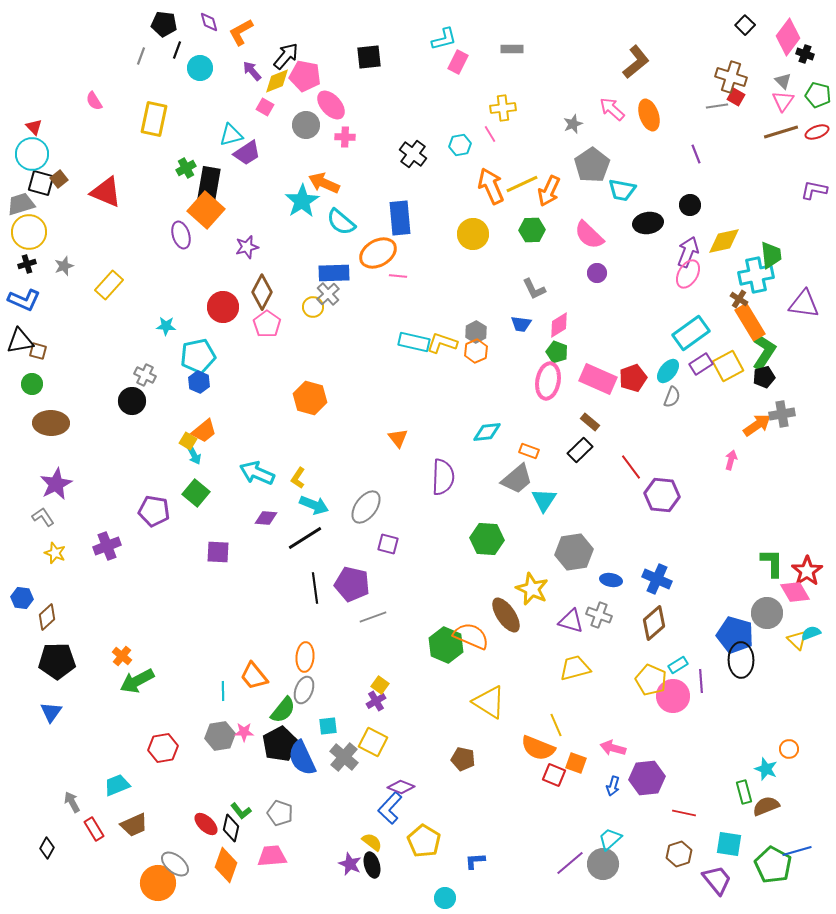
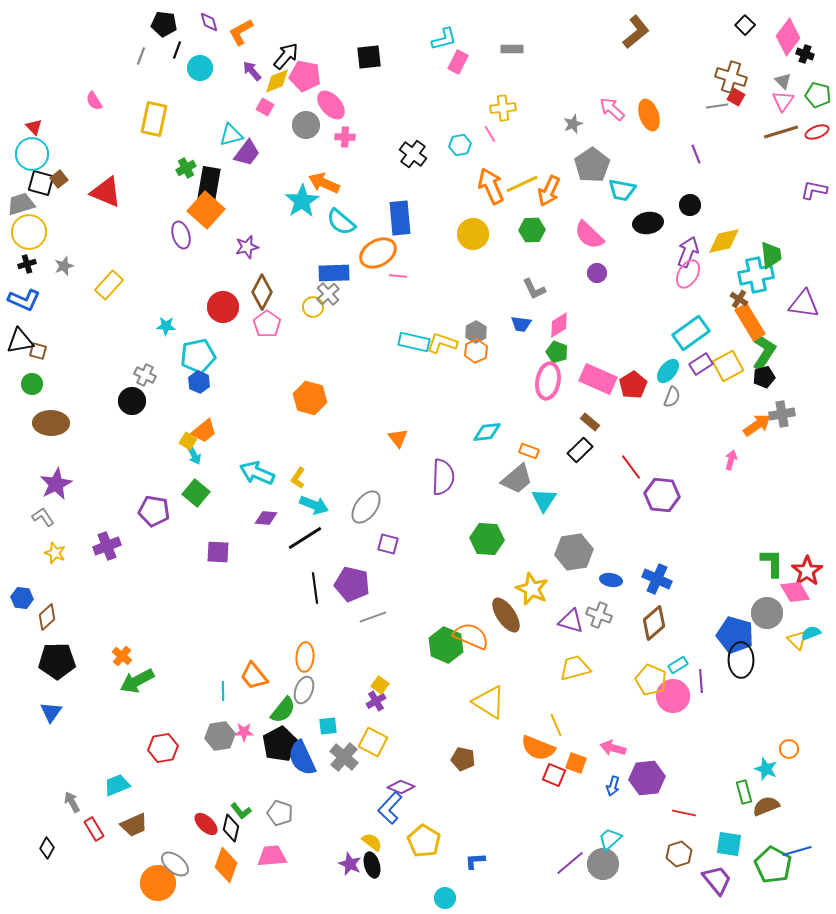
brown L-shape at (636, 62): moved 30 px up
purple trapezoid at (247, 153): rotated 20 degrees counterclockwise
red pentagon at (633, 378): moved 7 px down; rotated 12 degrees counterclockwise
